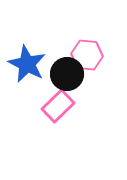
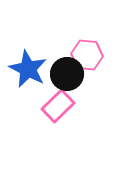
blue star: moved 1 px right, 5 px down
